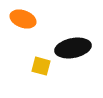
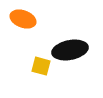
black ellipse: moved 3 px left, 2 px down
